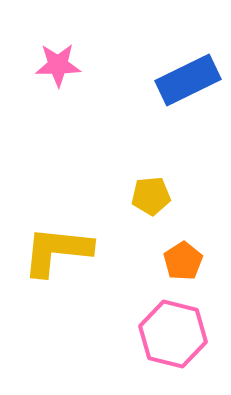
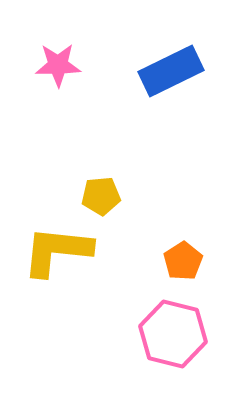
blue rectangle: moved 17 px left, 9 px up
yellow pentagon: moved 50 px left
